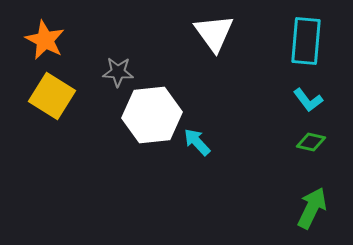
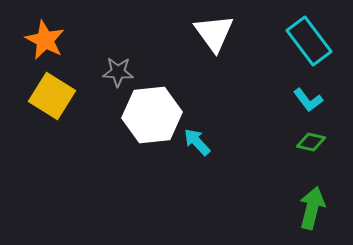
cyan rectangle: moved 3 px right; rotated 42 degrees counterclockwise
green arrow: rotated 12 degrees counterclockwise
